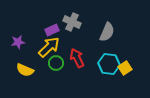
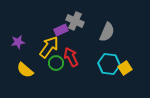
gray cross: moved 3 px right, 1 px up
purple rectangle: moved 9 px right
yellow arrow: rotated 10 degrees counterclockwise
red arrow: moved 6 px left, 1 px up
yellow semicircle: rotated 18 degrees clockwise
